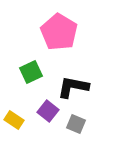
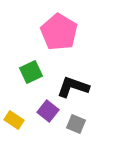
black L-shape: rotated 8 degrees clockwise
